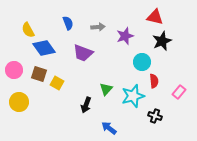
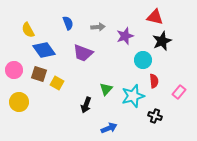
blue diamond: moved 2 px down
cyan circle: moved 1 px right, 2 px up
blue arrow: rotated 119 degrees clockwise
